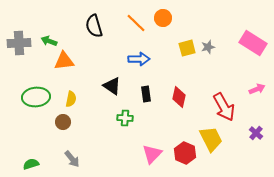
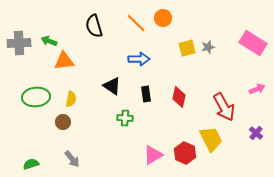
pink triangle: moved 1 px right, 1 px down; rotated 15 degrees clockwise
